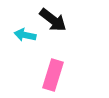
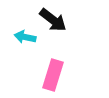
cyan arrow: moved 2 px down
